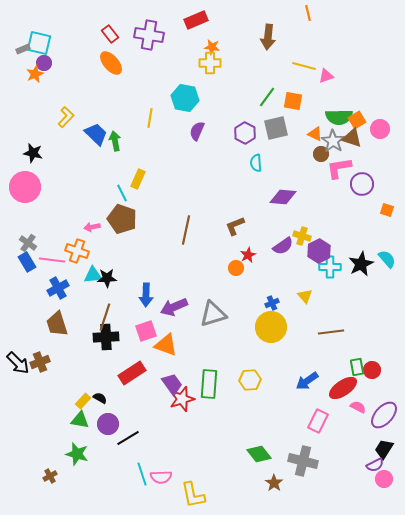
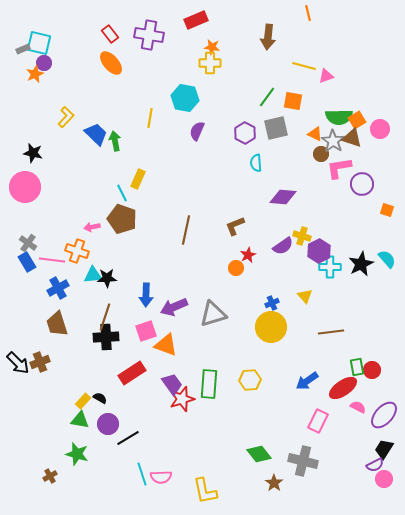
yellow L-shape at (193, 495): moved 12 px right, 4 px up
